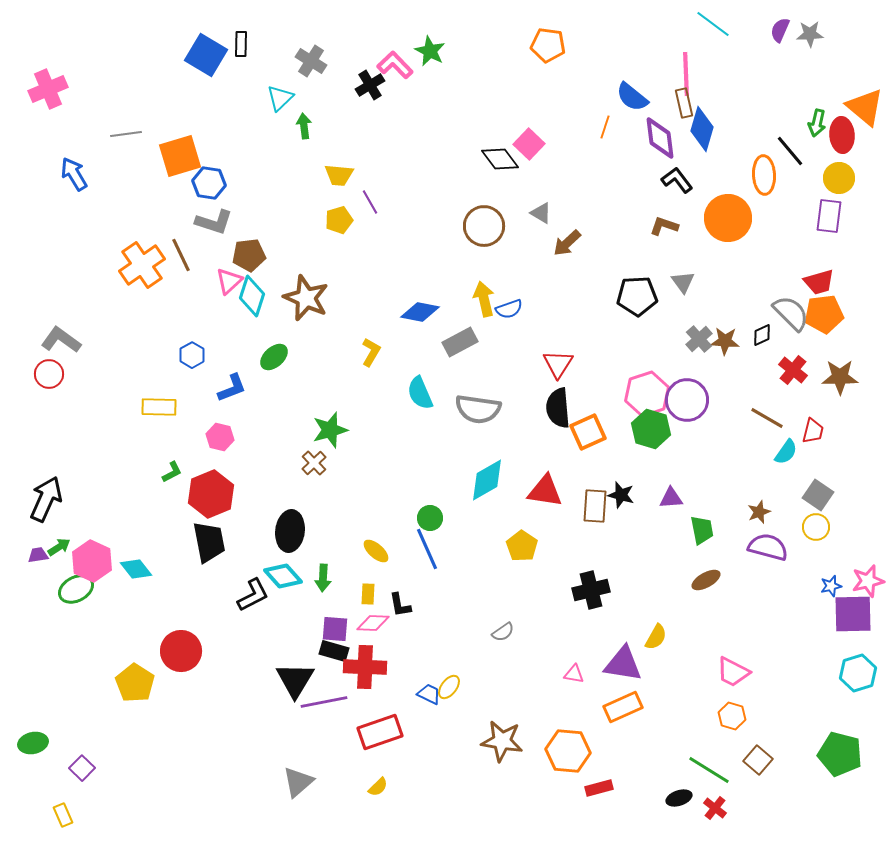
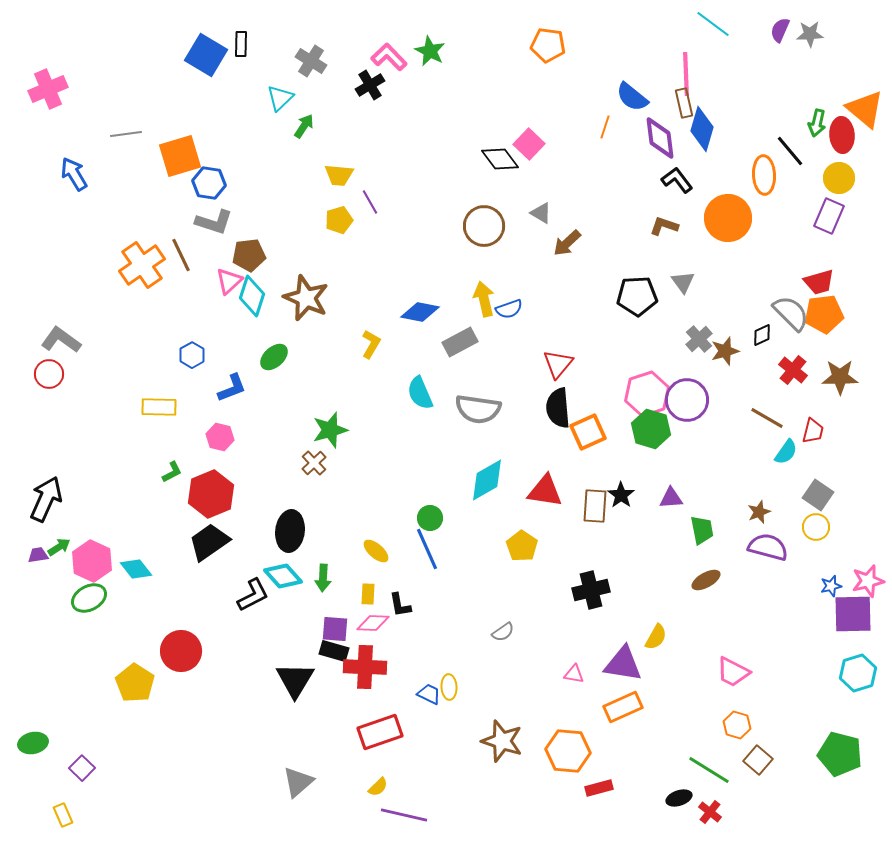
pink L-shape at (395, 65): moved 6 px left, 8 px up
orange triangle at (865, 107): moved 2 px down
green arrow at (304, 126): rotated 40 degrees clockwise
purple rectangle at (829, 216): rotated 16 degrees clockwise
brown star at (725, 341): moved 10 px down; rotated 20 degrees counterclockwise
yellow L-shape at (371, 352): moved 8 px up
red triangle at (558, 364): rotated 8 degrees clockwise
black star at (621, 495): rotated 20 degrees clockwise
black trapezoid at (209, 542): rotated 114 degrees counterclockwise
green ellipse at (76, 589): moved 13 px right, 9 px down
yellow ellipse at (449, 687): rotated 40 degrees counterclockwise
purple line at (324, 702): moved 80 px right, 113 px down; rotated 24 degrees clockwise
orange hexagon at (732, 716): moved 5 px right, 9 px down
brown star at (502, 741): rotated 9 degrees clockwise
red cross at (715, 808): moved 5 px left, 4 px down
